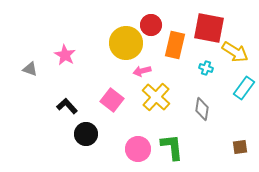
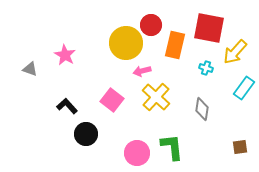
yellow arrow: rotated 100 degrees clockwise
pink circle: moved 1 px left, 4 px down
